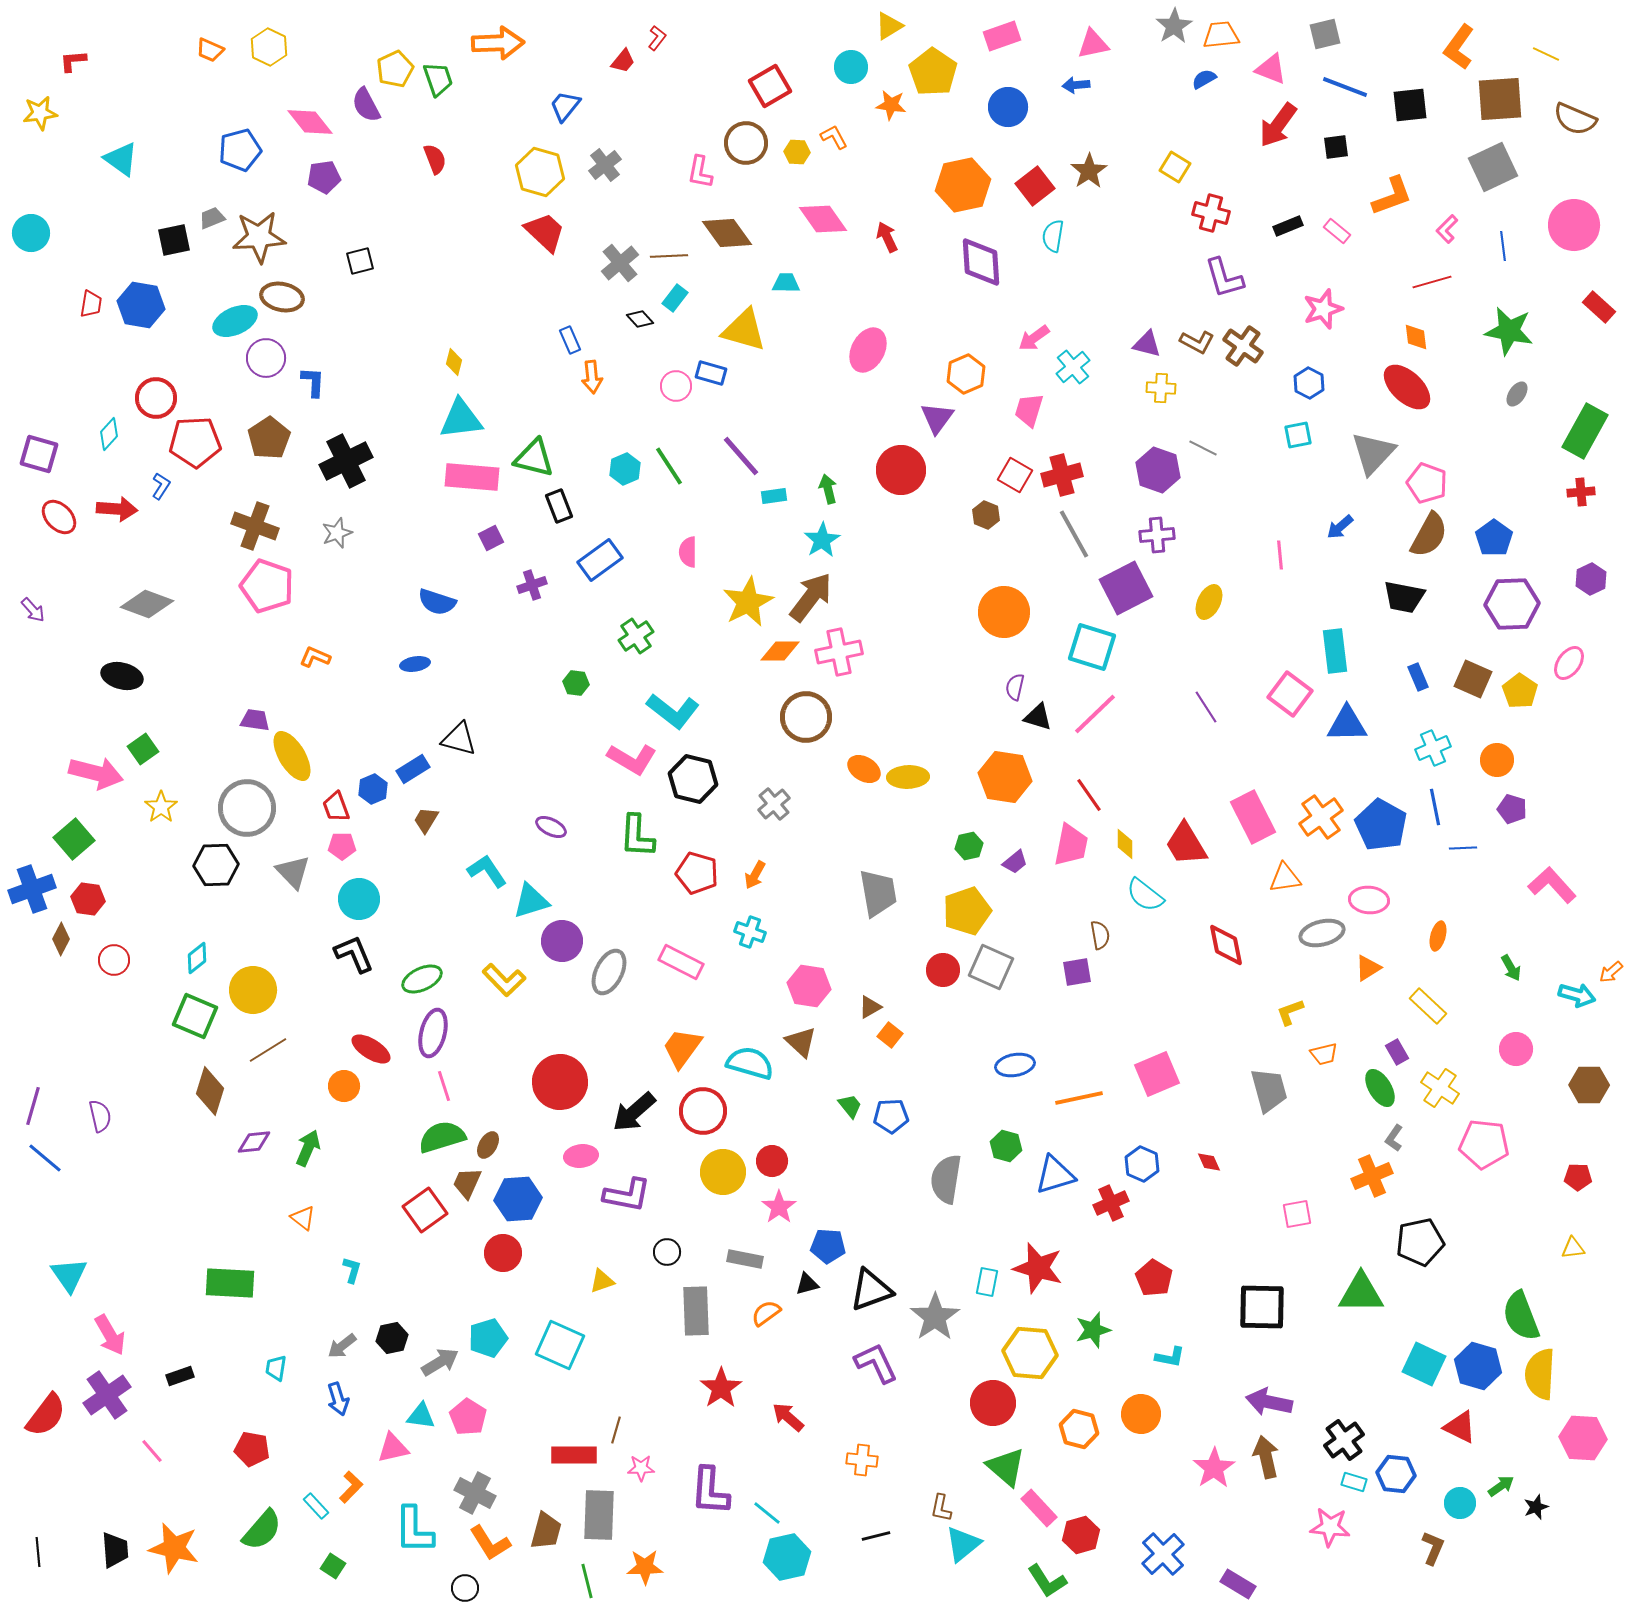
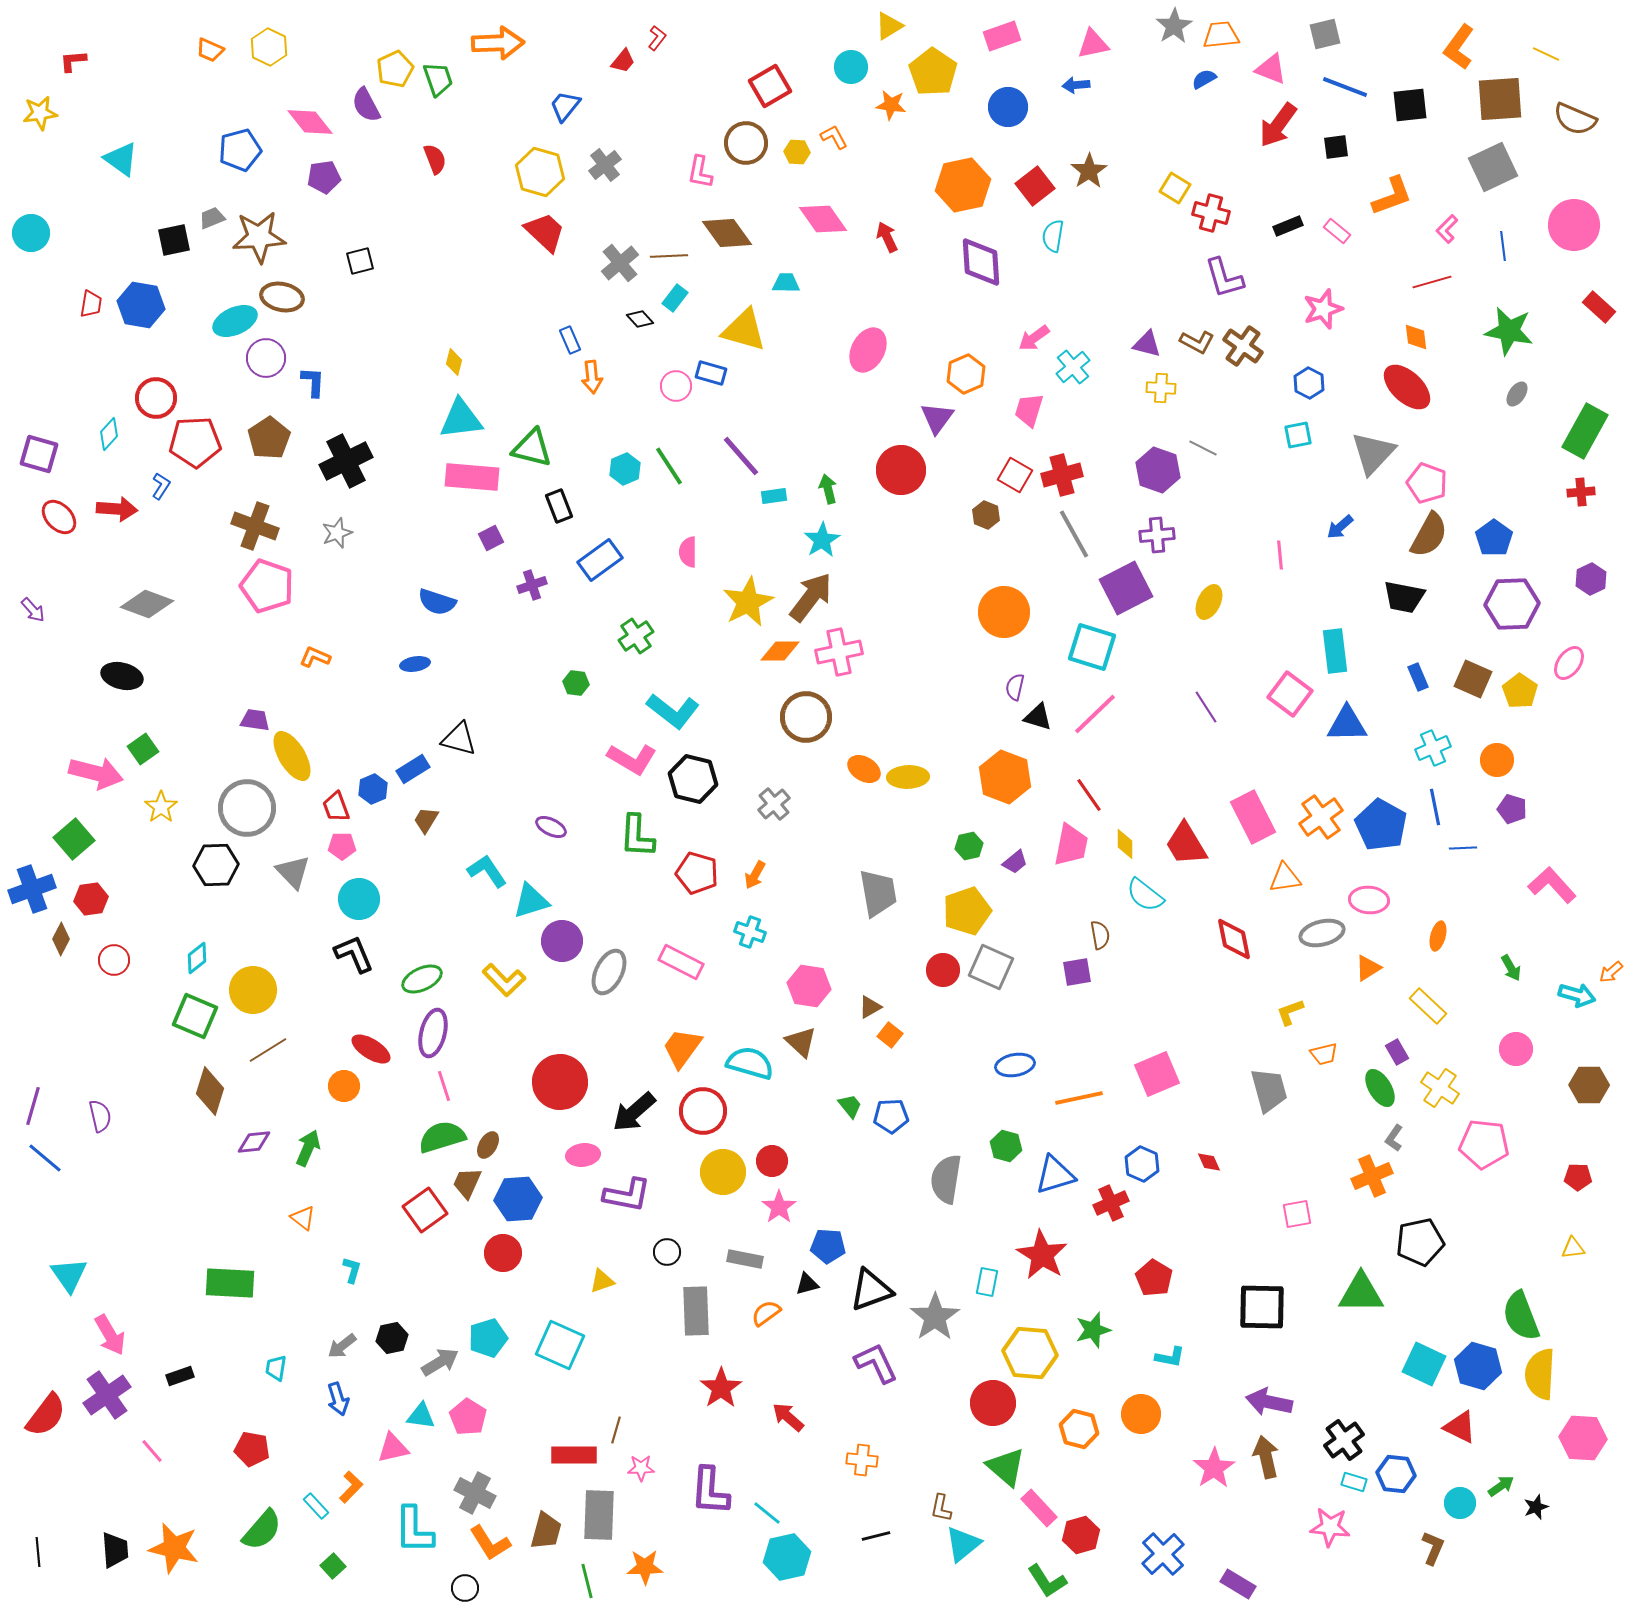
yellow square at (1175, 167): moved 21 px down
green triangle at (534, 458): moved 2 px left, 10 px up
orange hexagon at (1005, 777): rotated 12 degrees clockwise
red hexagon at (88, 899): moved 3 px right; rotated 16 degrees counterclockwise
red diamond at (1226, 945): moved 8 px right, 6 px up
pink ellipse at (581, 1156): moved 2 px right, 1 px up
red star at (1038, 1268): moved 4 px right, 13 px up; rotated 15 degrees clockwise
green square at (333, 1566): rotated 15 degrees clockwise
